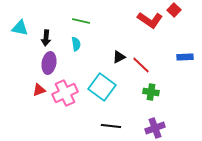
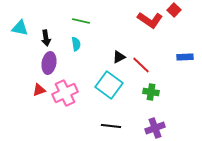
black arrow: rotated 14 degrees counterclockwise
cyan square: moved 7 px right, 2 px up
